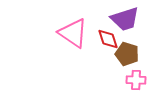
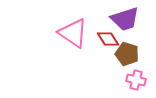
red diamond: rotated 15 degrees counterclockwise
pink cross: rotated 12 degrees clockwise
